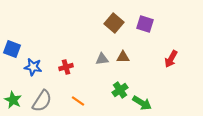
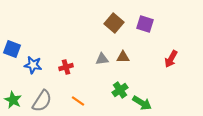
blue star: moved 2 px up
